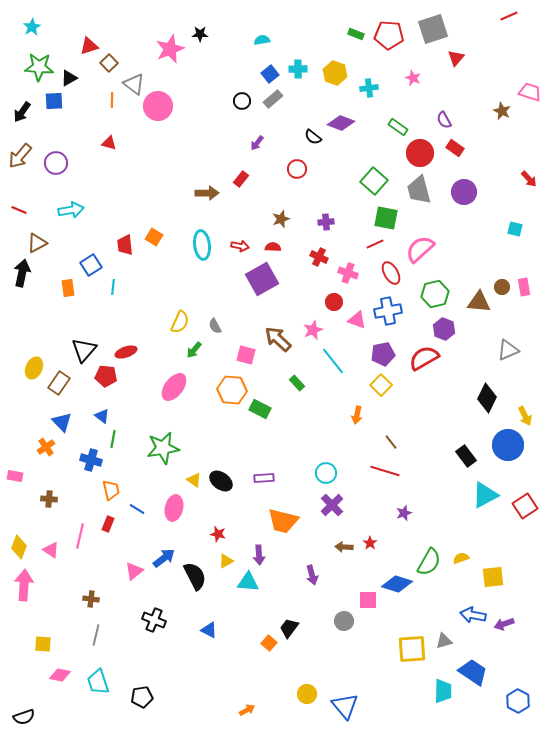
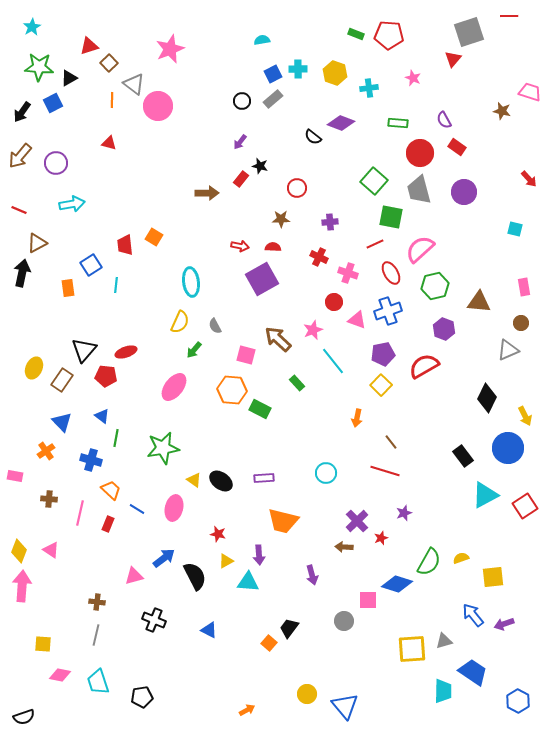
red line at (509, 16): rotated 24 degrees clockwise
gray square at (433, 29): moved 36 px right, 3 px down
black star at (200, 34): moved 60 px right, 132 px down; rotated 14 degrees clockwise
red triangle at (456, 58): moved 3 px left, 1 px down
blue square at (270, 74): moved 3 px right; rotated 12 degrees clockwise
blue square at (54, 101): moved 1 px left, 2 px down; rotated 24 degrees counterclockwise
brown star at (502, 111): rotated 12 degrees counterclockwise
green rectangle at (398, 127): moved 4 px up; rotated 30 degrees counterclockwise
purple arrow at (257, 143): moved 17 px left, 1 px up
red rectangle at (455, 148): moved 2 px right, 1 px up
red circle at (297, 169): moved 19 px down
cyan arrow at (71, 210): moved 1 px right, 6 px up
green square at (386, 218): moved 5 px right, 1 px up
brown star at (281, 219): rotated 18 degrees clockwise
purple cross at (326, 222): moved 4 px right
cyan ellipse at (202, 245): moved 11 px left, 37 px down
cyan line at (113, 287): moved 3 px right, 2 px up
brown circle at (502, 287): moved 19 px right, 36 px down
green hexagon at (435, 294): moved 8 px up
blue cross at (388, 311): rotated 8 degrees counterclockwise
red semicircle at (424, 358): moved 8 px down
brown rectangle at (59, 383): moved 3 px right, 3 px up
orange arrow at (357, 415): moved 3 px down
green line at (113, 439): moved 3 px right, 1 px up
blue circle at (508, 445): moved 3 px down
orange cross at (46, 447): moved 4 px down
black rectangle at (466, 456): moved 3 px left
orange trapezoid at (111, 490): rotated 35 degrees counterclockwise
purple cross at (332, 505): moved 25 px right, 16 px down
pink line at (80, 536): moved 23 px up
red star at (370, 543): moved 11 px right, 5 px up; rotated 16 degrees clockwise
yellow diamond at (19, 547): moved 4 px down
pink triangle at (134, 571): moved 5 px down; rotated 24 degrees clockwise
pink arrow at (24, 585): moved 2 px left, 1 px down
brown cross at (91, 599): moved 6 px right, 3 px down
blue arrow at (473, 615): rotated 40 degrees clockwise
